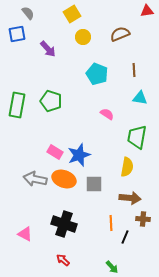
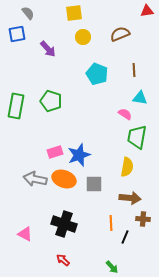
yellow square: moved 2 px right, 1 px up; rotated 24 degrees clockwise
green rectangle: moved 1 px left, 1 px down
pink semicircle: moved 18 px right
pink rectangle: rotated 49 degrees counterclockwise
